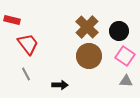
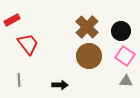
red rectangle: rotated 42 degrees counterclockwise
black circle: moved 2 px right
gray line: moved 7 px left, 6 px down; rotated 24 degrees clockwise
